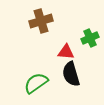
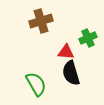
green cross: moved 2 px left
black semicircle: moved 1 px up
green semicircle: moved 1 px down; rotated 95 degrees clockwise
